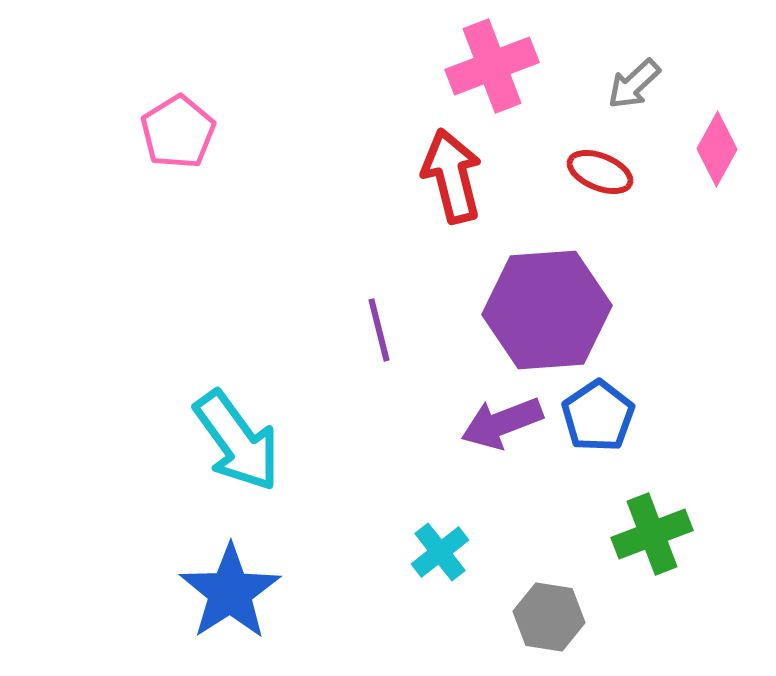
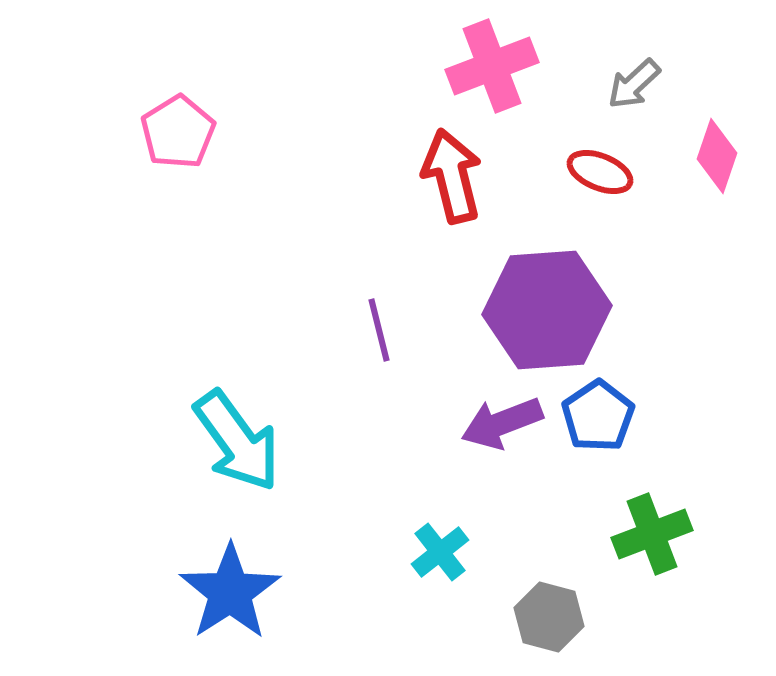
pink diamond: moved 7 px down; rotated 10 degrees counterclockwise
gray hexagon: rotated 6 degrees clockwise
